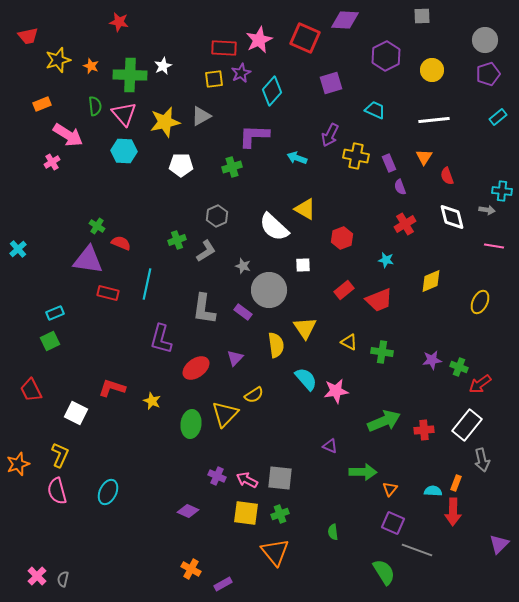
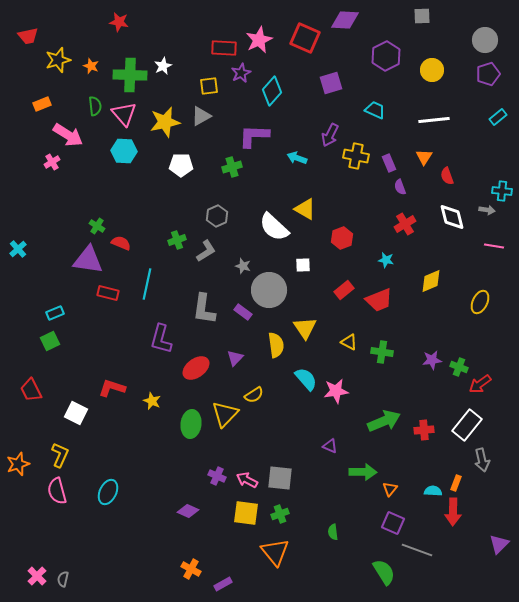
yellow square at (214, 79): moved 5 px left, 7 px down
